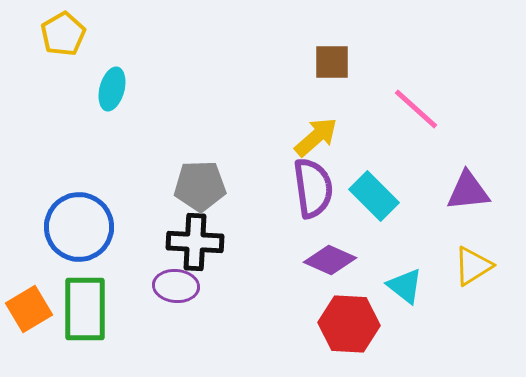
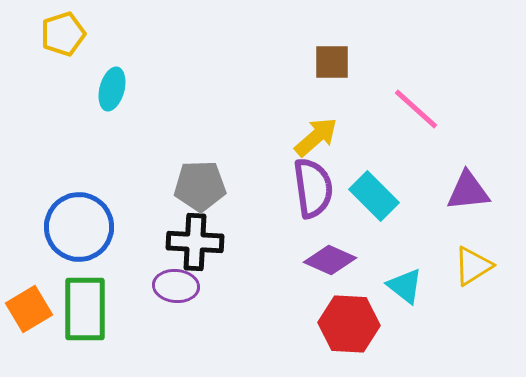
yellow pentagon: rotated 12 degrees clockwise
